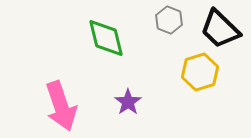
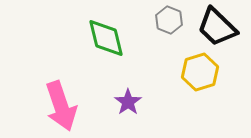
black trapezoid: moved 3 px left, 2 px up
